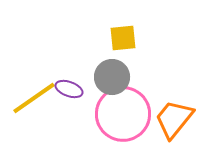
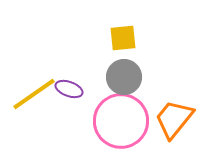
gray circle: moved 12 px right
yellow line: moved 4 px up
pink circle: moved 2 px left, 7 px down
